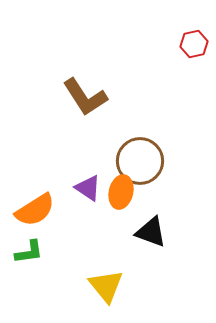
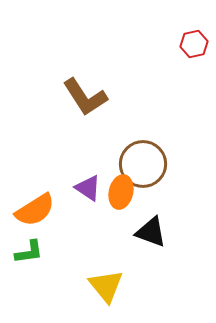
brown circle: moved 3 px right, 3 px down
